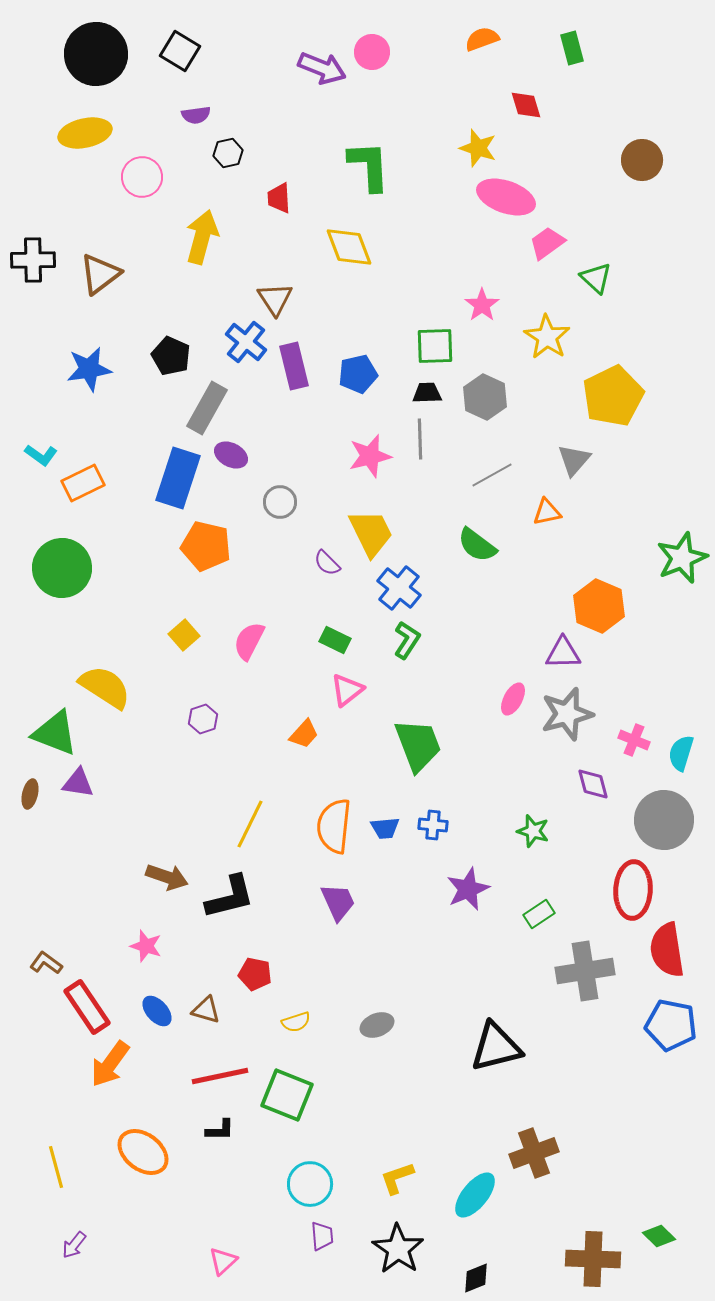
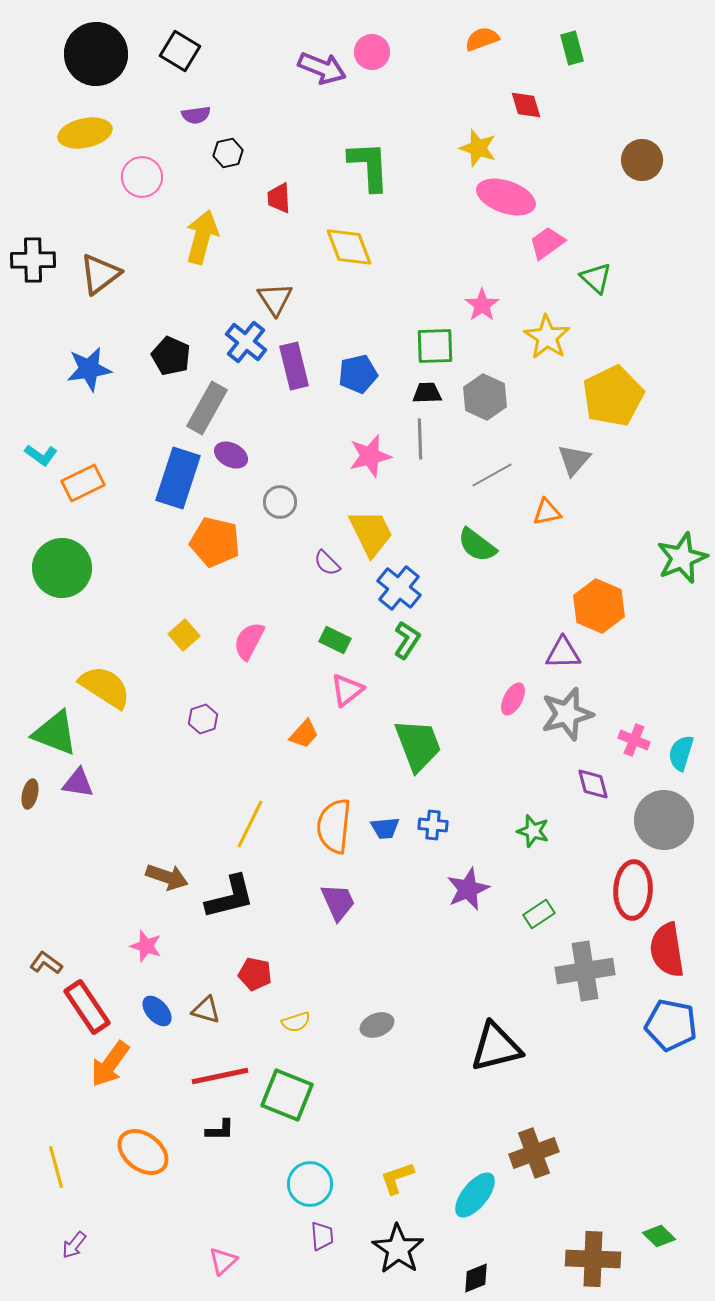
orange pentagon at (206, 546): moved 9 px right, 4 px up
